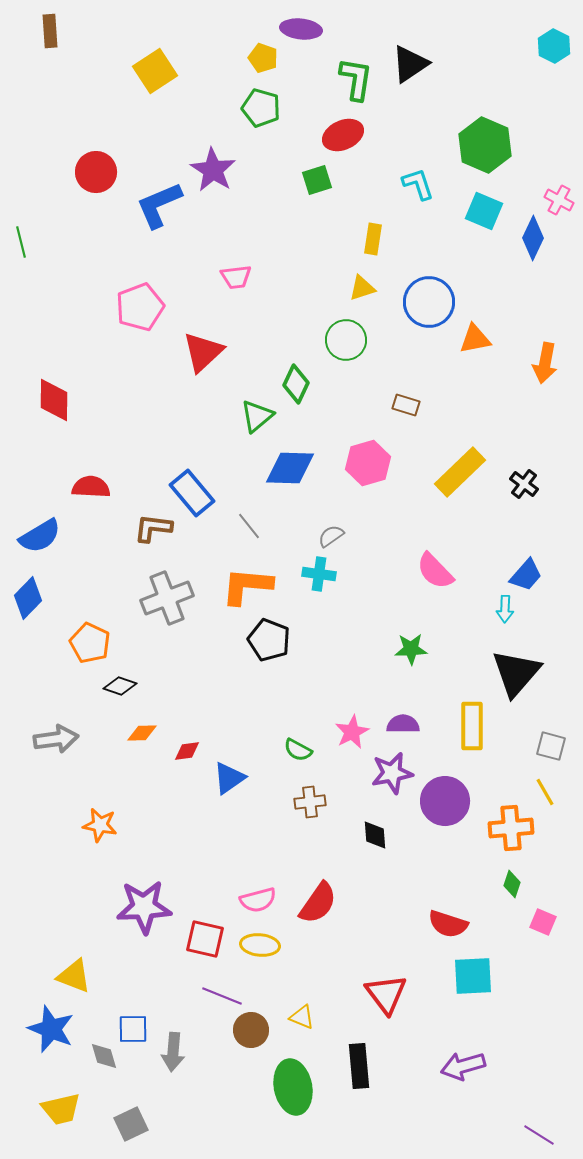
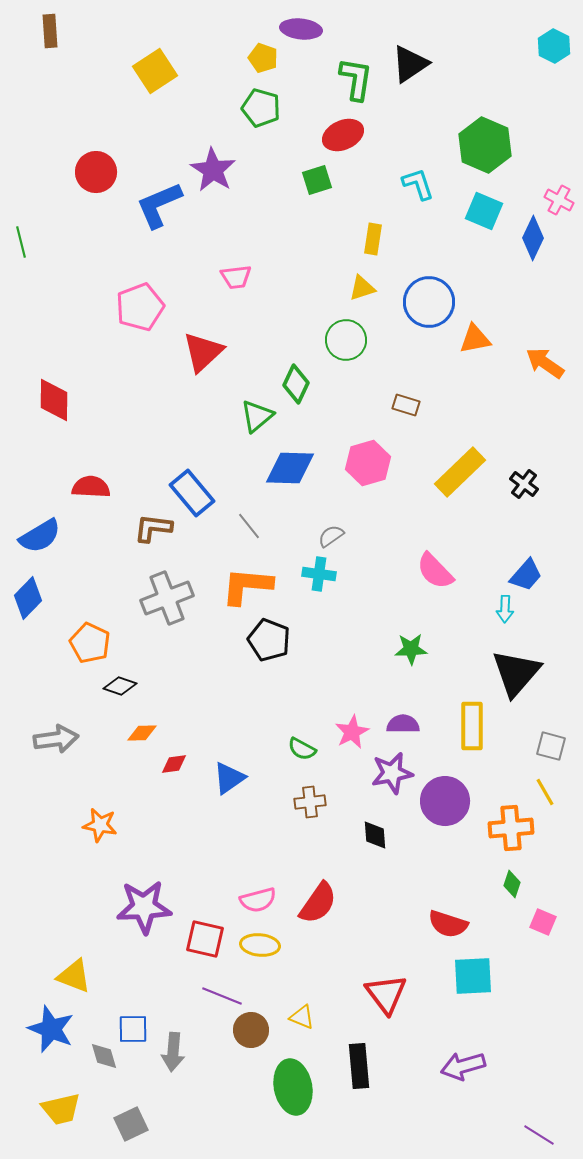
orange arrow at (545, 363): rotated 114 degrees clockwise
green semicircle at (298, 750): moved 4 px right, 1 px up
red diamond at (187, 751): moved 13 px left, 13 px down
